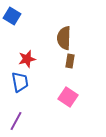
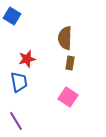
brown semicircle: moved 1 px right
brown rectangle: moved 2 px down
blue trapezoid: moved 1 px left
purple line: rotated 60 degrees counterclockwise
